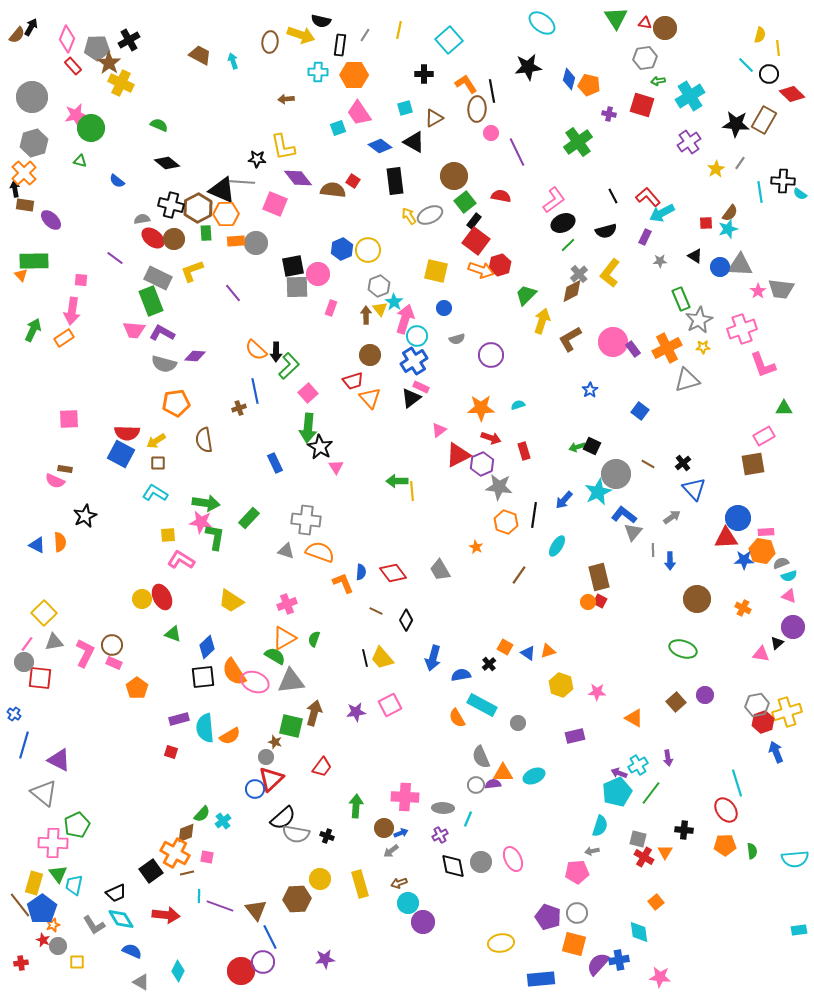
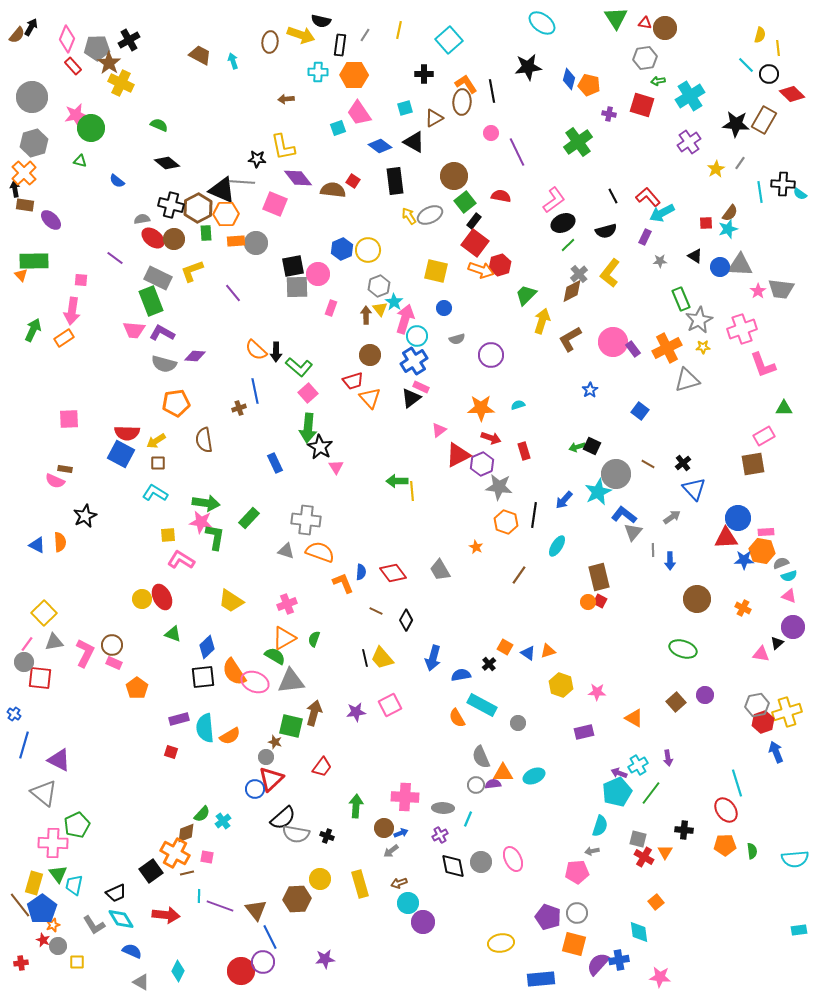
brown ellipse at (477, 109): moved 15 px left, 7 px up
black cross at (783, 181): moved 3 px down
red square at (476, 241): moved 1 px left, 2 px down
green L-shape at (289, 366): moved 10 px right, 1 px down; rotated 84 degrees clockwise
purple rectangle at (575, 736): moved 9 px right, 4 px up
